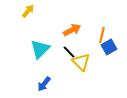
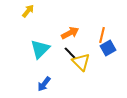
orange arrow: moved 2 px left, 3 px down
blue square: moved 1 px left, 1 px down
black line: moved 1 px right, 1 px down
